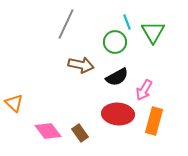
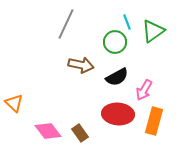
green triangle: moved 1 px up; rotated 25 degrees clockwise
